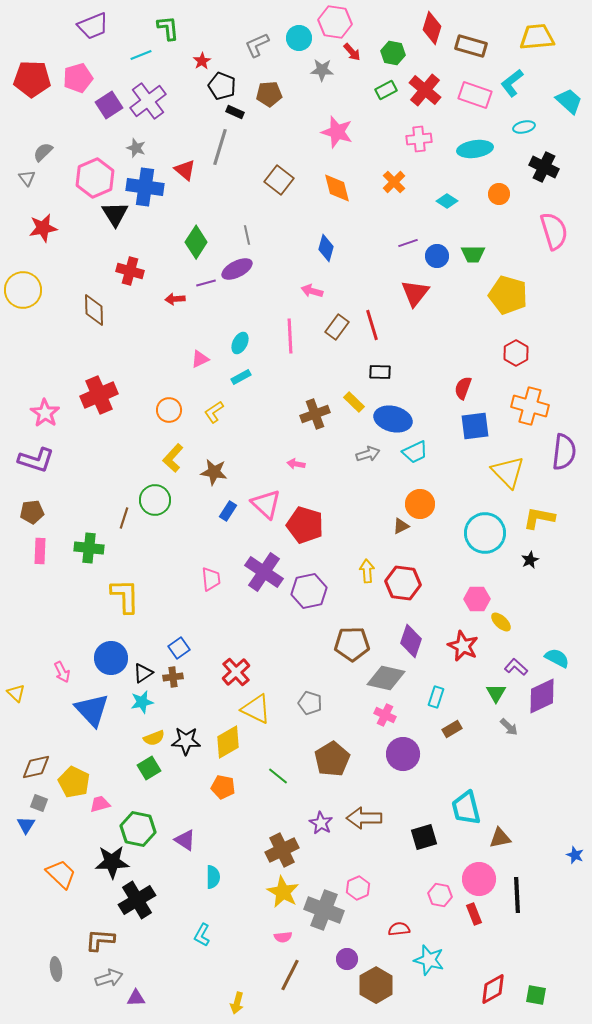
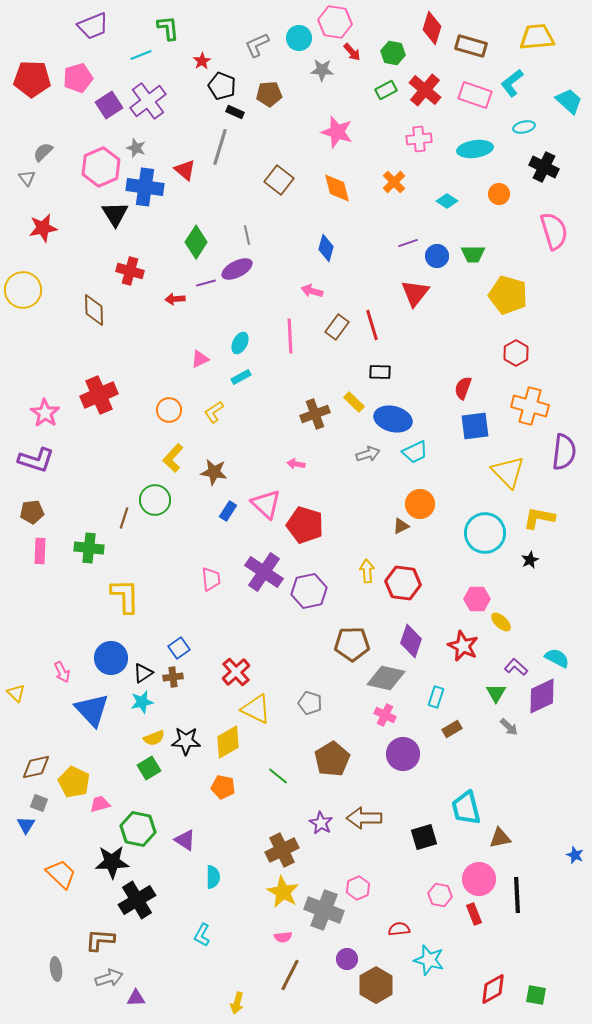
pink hexagon at (95, 178): moved 6 px right, 11 px up
